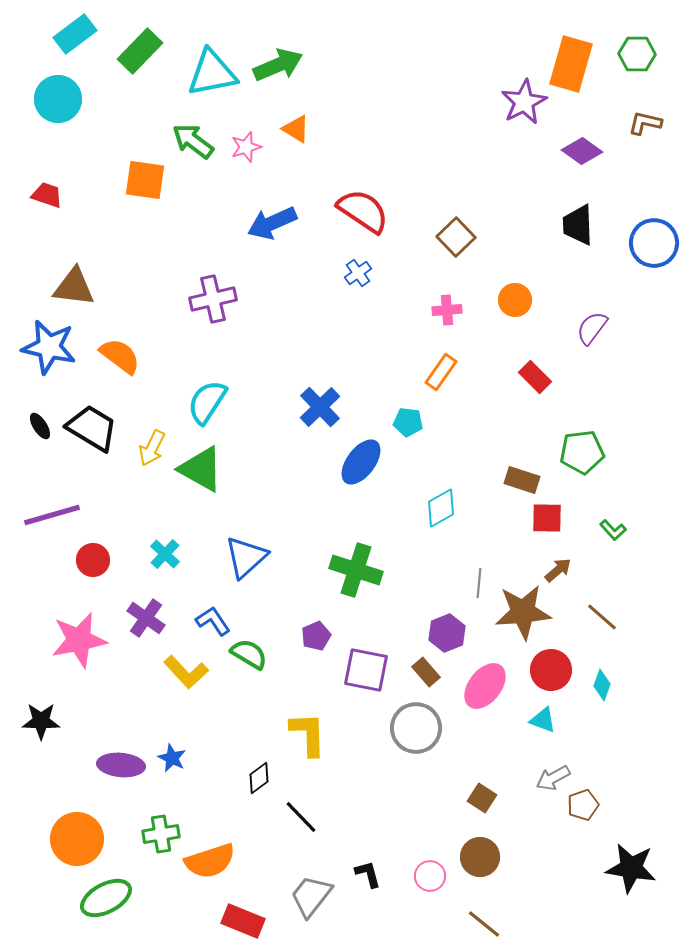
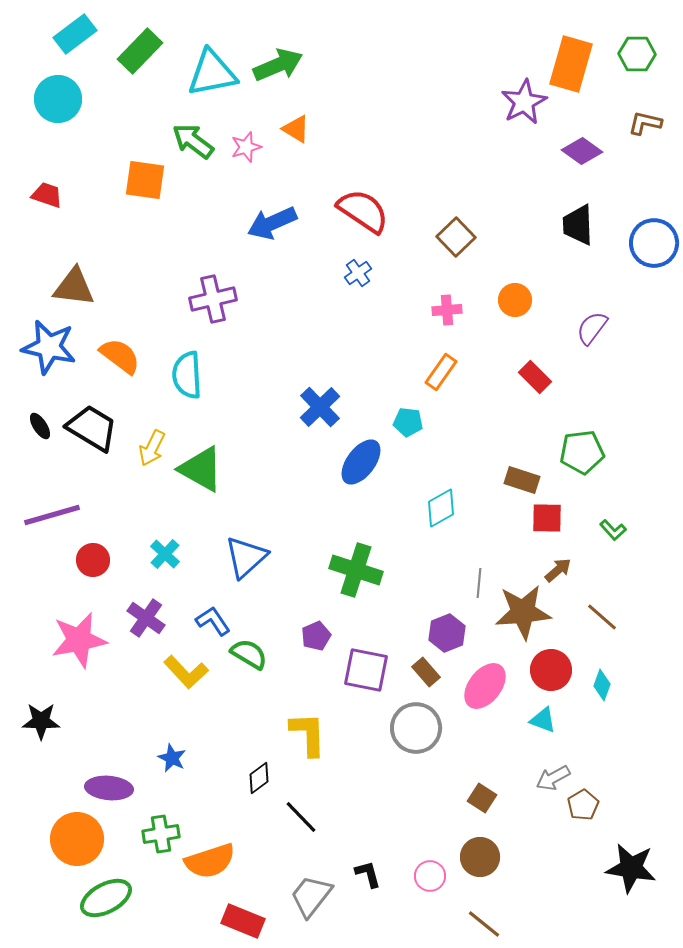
cyan semicircle at (207, 402): moved 20 px left, 27 px up; rotated 36 degrees counterclockwise
purple ellipse at (121, 765): moved 12 px left, 23 px down
brown pentagon at (583, 805): rotated 12 degrees counterclockwise
